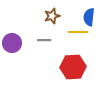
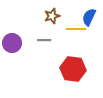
blue semicircle: rotated 18 degrees clockwise
yellow line: moved 2 px left, 3 px up
red hexagon: moved 2 px down; rotated 10 degrees clockwise
